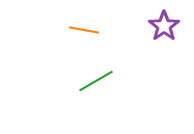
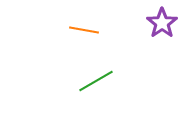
purple star: moved 2 px left, 3 px up
